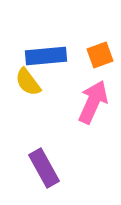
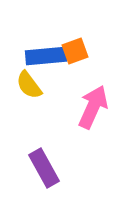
orange square: moved 25 px left, 4 px up
yellow semicircle: moved 1 px right, 3 px down
pink arrow: moved 5 px down
